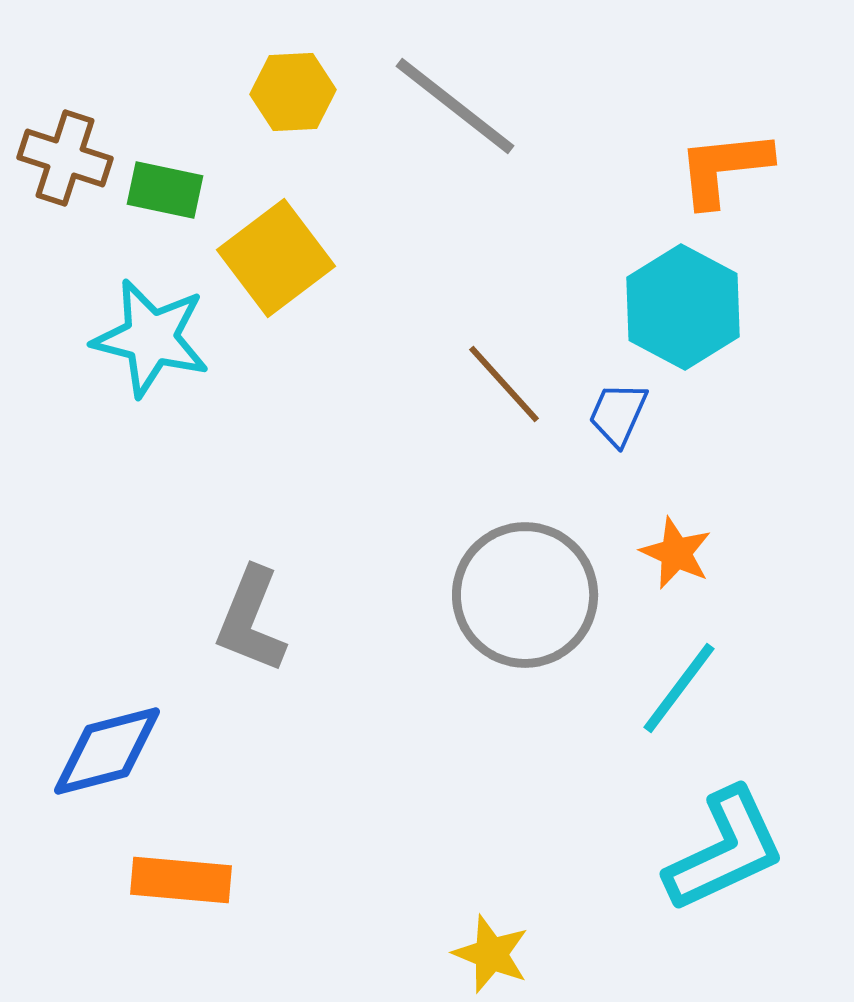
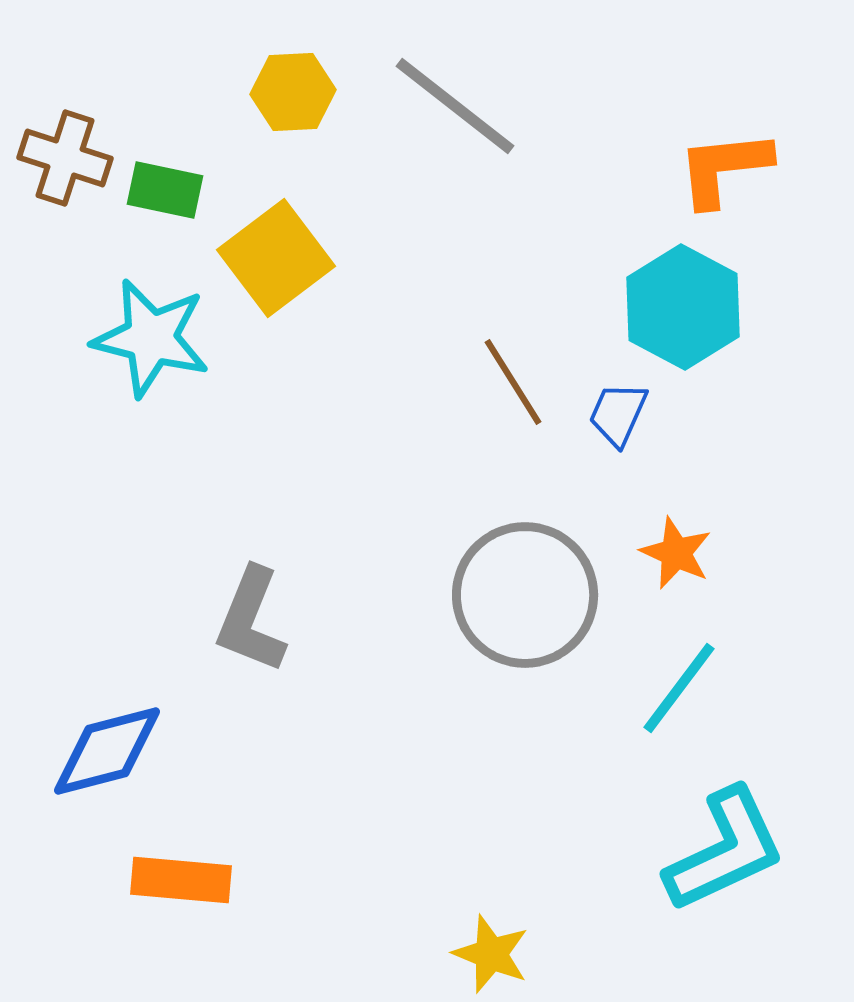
brown line: moved 9 px right, 2 px up; rotated 10 degrees clockwise
